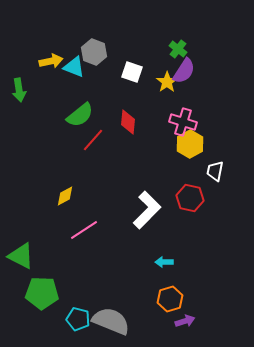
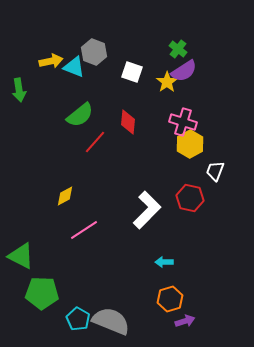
purple semicircle: rotated 24 degrees clockwise
red line: moved 2 px right, 2 px down
white trapezoid: rotated 10 degrees clockwise
cyan pentagon: rotated 15 degrees clockwise
